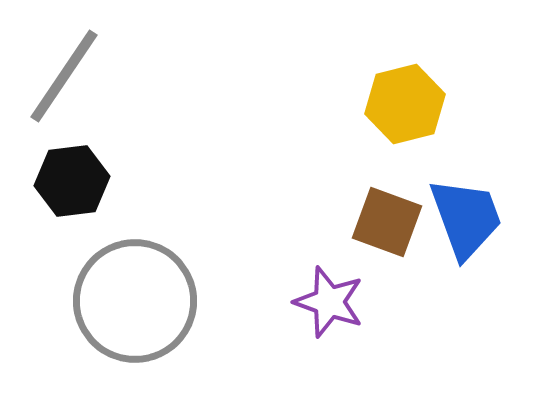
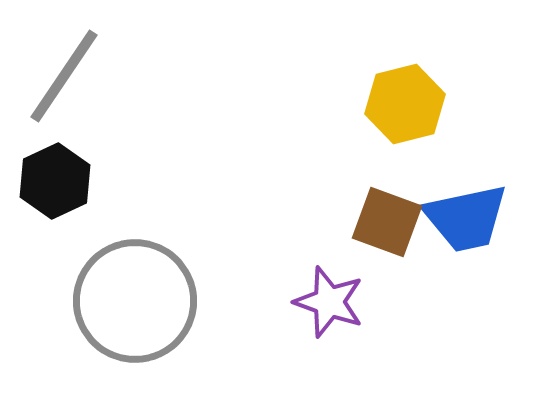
black hexagon: moved 17 px left; rotated 18 degrees counterclockwise
blue trapezoid: rotated 98 degrees clockwise
